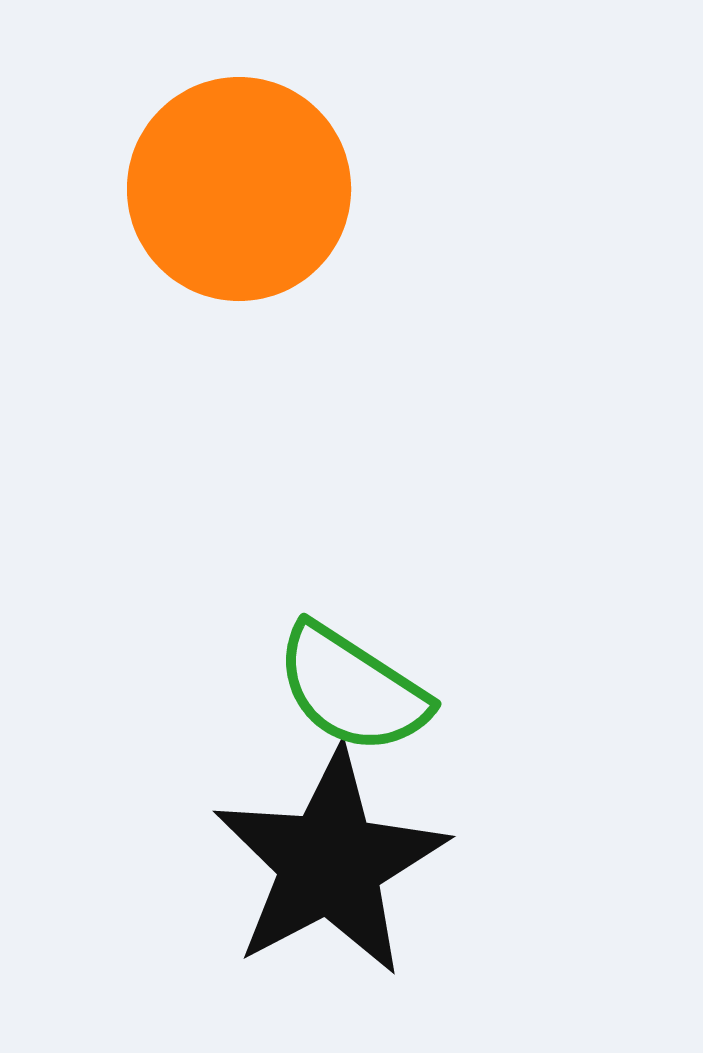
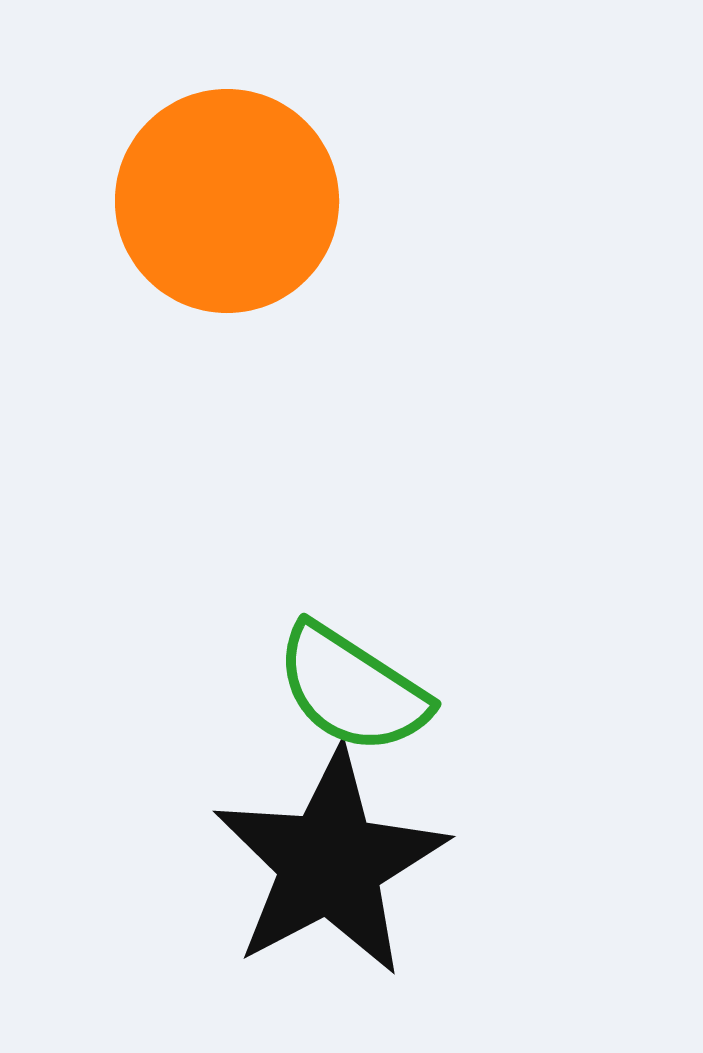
orange circle: moved 12 px left, 12 px down
